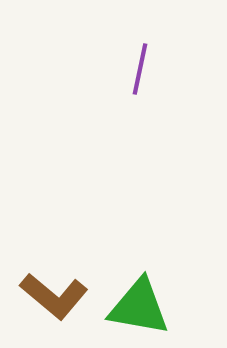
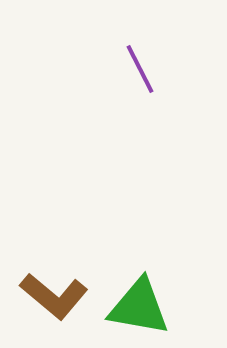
purple line: rotated 39 degrees counterclockwise
